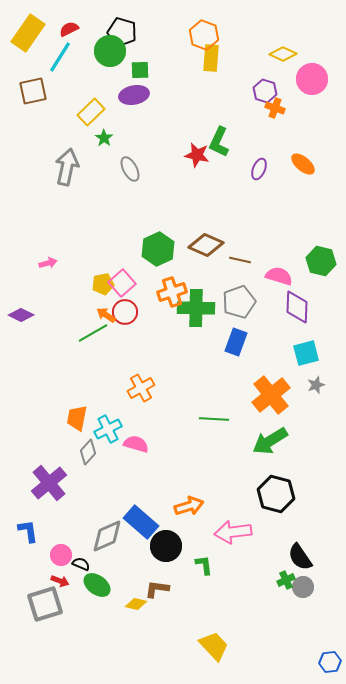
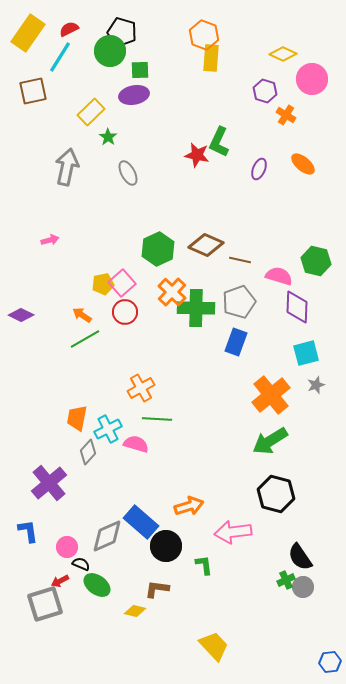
orange cross at (275, 108): moved 11 px right, 7 px down; rotated 12 degrees clockwise
green star at (104, 138): moved 4 px right, 1 px up
gray ellipse at (130, 169): moved 2 px left, 4 px down
green hexagon at (321, 261): moved 5 px left
pink arrow at (48, 263): moved 2 px right, 23 px up
orange cross at (172, 292): rotated 28 degrees counterclockwise
orange arrow at (106, 315): moved 24 px left
green line at (93, 333): moved 8 px left, 6 px down
green line at (214, 419): moved 57 px left
pink circle at (61, 555): moved 6 px right, 8 px up
red arrow at (60, 581): rotated 132 degrees clockwise
yellow diamond at (136, 604): moved 1 px left, 7 px down
